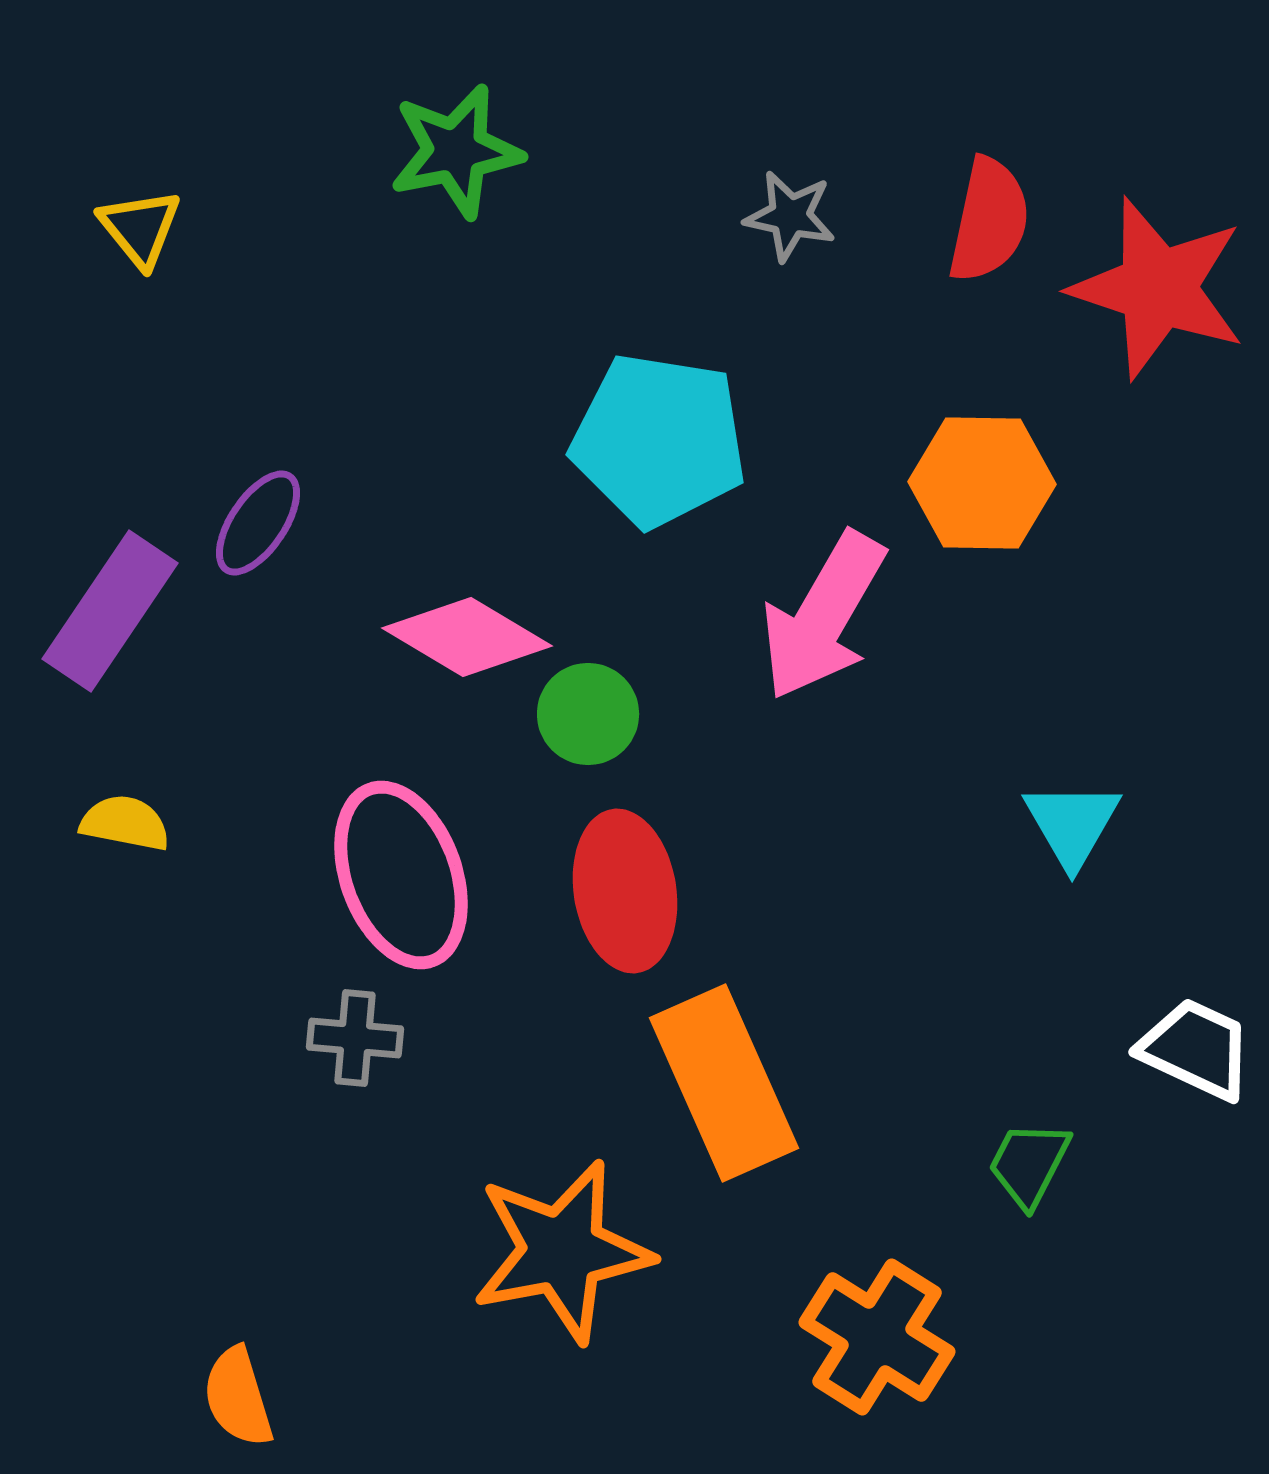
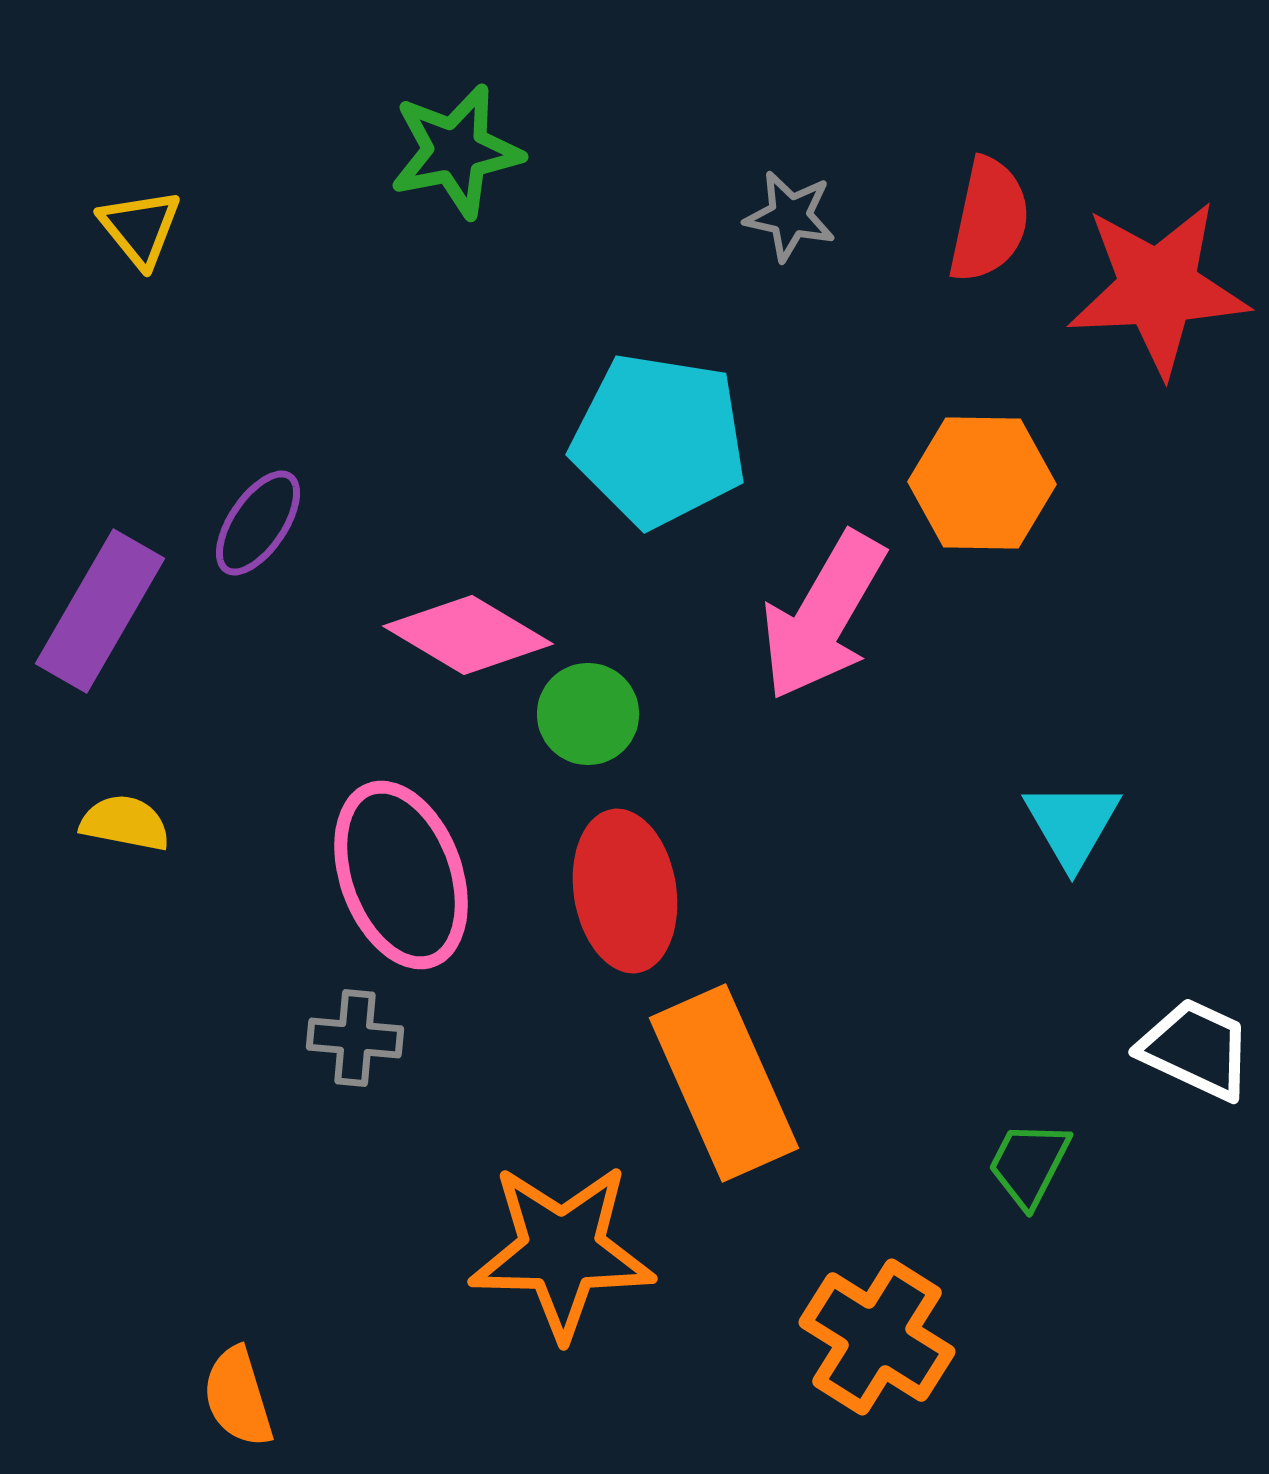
red star: rotated 21 degrees counterclockwise
purple rectangle: moved 10 px left; rotated 4 degrees counterclockwise
pink diamond: moved 1 px right, 2 px up
orange star: rotated 12 degrees clockwise
